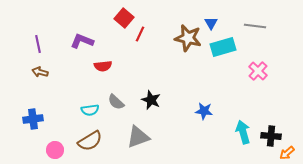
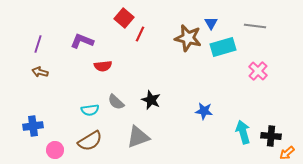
purple line: rotated 30 degrees clockwise
blue cross: moved 7 px down
